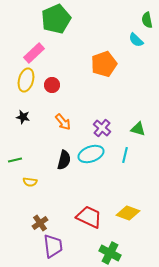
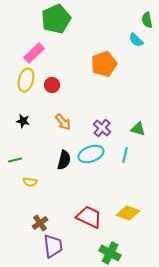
black star: moved 4 px down
